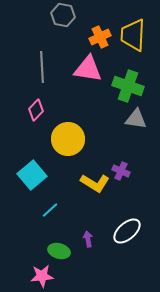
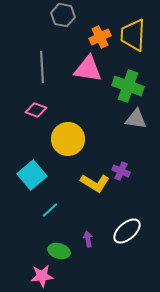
pink diamond: rotated 65 degrees clockwise
